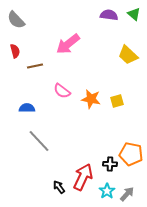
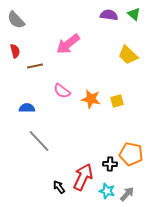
cyan star: rotated 21 degrees counterclockwise
